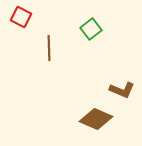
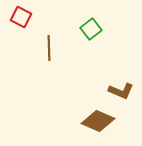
brown L-shape: moved 1 px left, 1 px down
brown diamond: moved 2 px right, 2 px down
